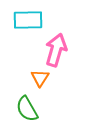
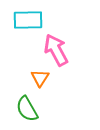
pink arrow: rotated 44 degrees counterclockwise
